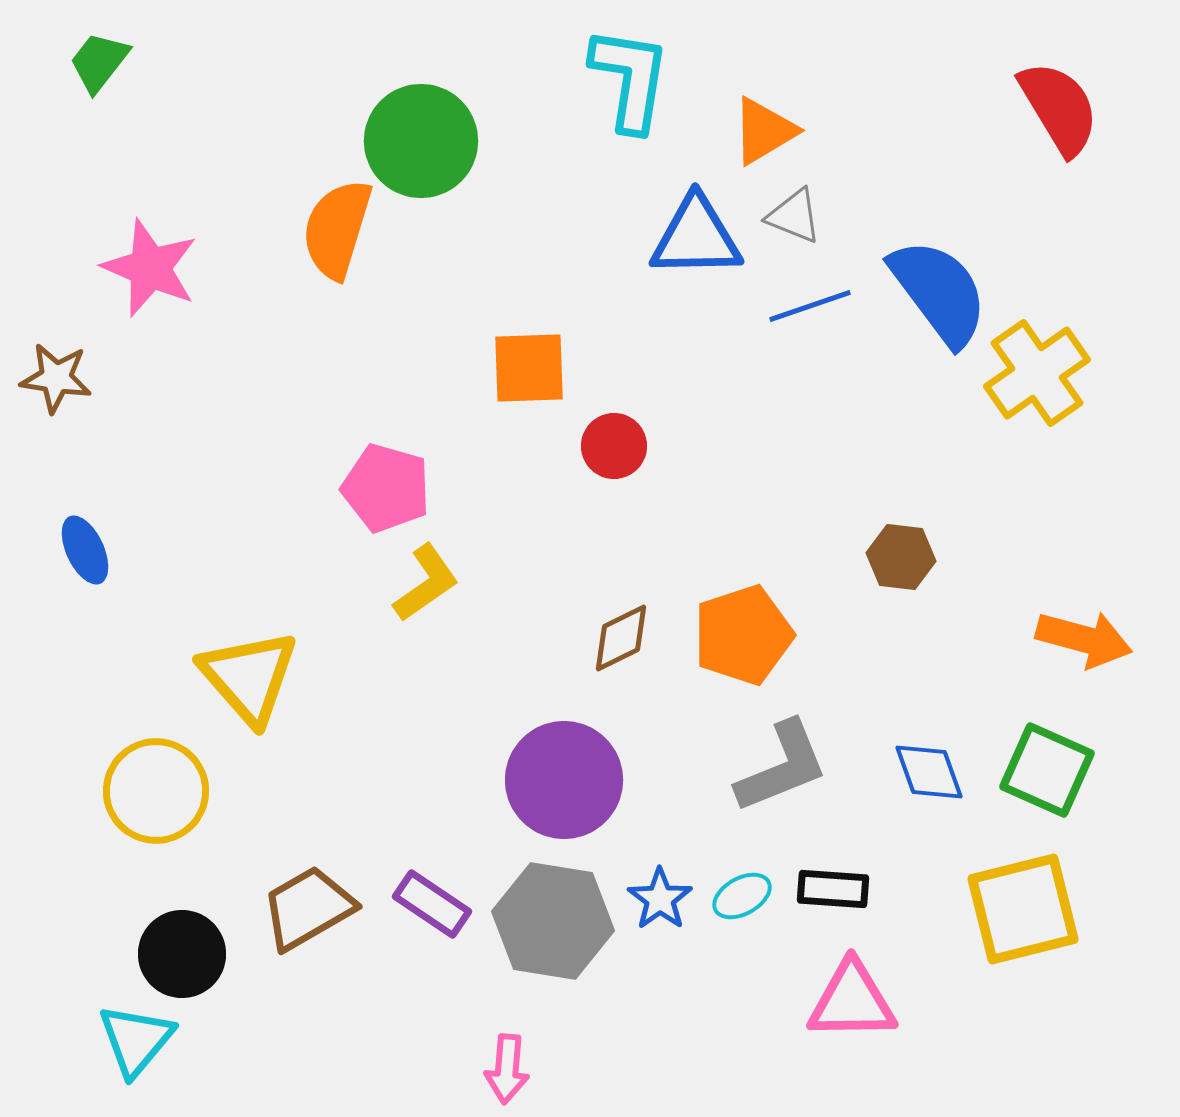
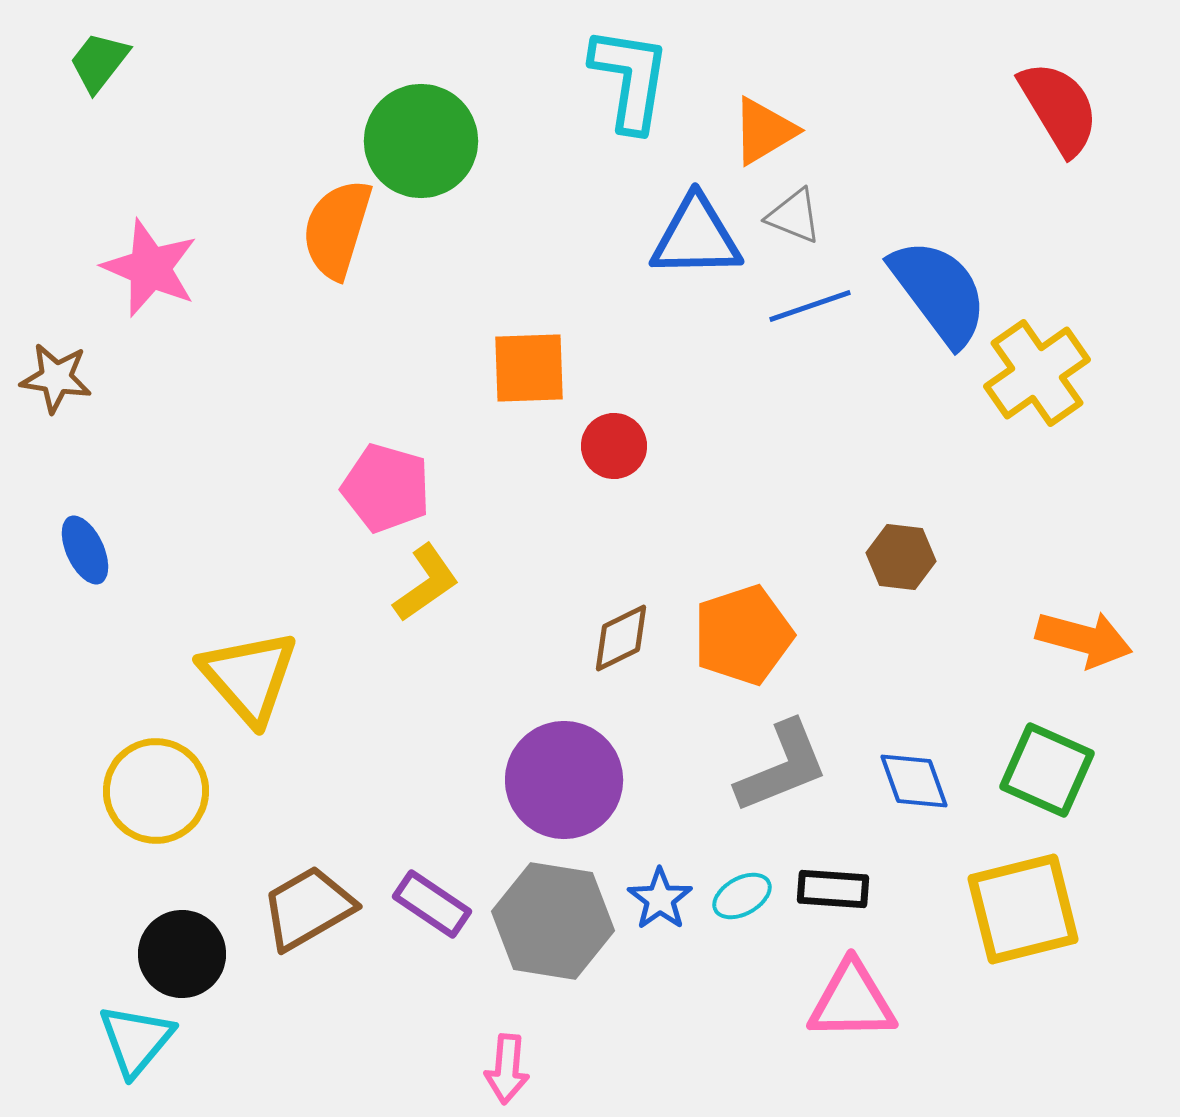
blue diamond: moved 15 px left, 9 px down
